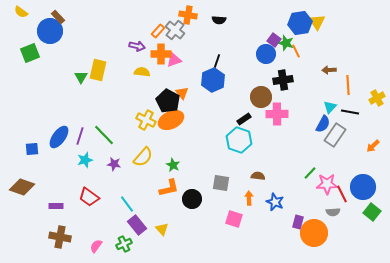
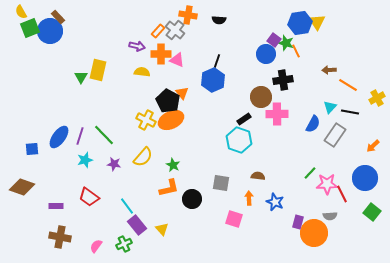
yellow semicircle at (21, 12): rotated 24 degrees clockwise
green square at (30, 53): moved 25 px up
pink triangle at (174, 60): moved 3 px right; rotated 42 degrees clockwise
orange line at (348, 85): rotated 54 degrees counterclockwise
blue semicircle at (323, 124): moved 10 px left
blue circle at (363, 187): moved 2 px right, 9 px up
cyan line at (127, 204): moved 2 px down
gray semicircle at (333, 212): moved 3 px left, 4 px down
